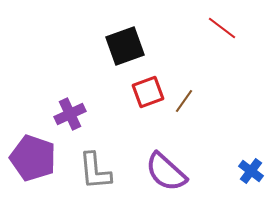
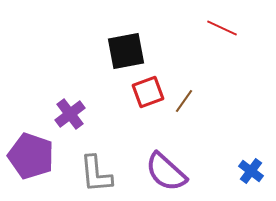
red line: rotated 12 degrees counterclockwise
black square: moved 1 px right, 5 px down; rotated 9 degrees clockwise
purple cross: rotated 12 degrees counterclockwise
purple pentagon: moved 2 px left, 2 px up
gray L-shape: moved 1 px right, 3 px down
